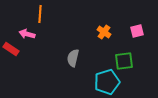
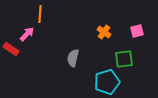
pink arrow: rotated 119 degrees clockwise
green square: moved 2 px up
